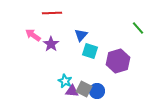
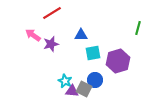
red line: rotated 30 degrees counterclockwise
green line: rotated 56 degrees clockwise
blue triangle: rotated 48 degrees clockwise
purple star: rotated 21 degrees clockwise
cyan square: moved 3 px right, 2 px down; rotated 28 degrees counterclockwise
blue circle: moved 2 px left, 11 px up
